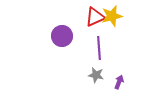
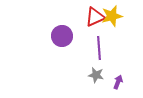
purple arrow: moved 1 px left
